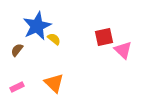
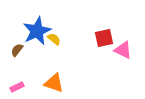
blue star: moved 5 px down
red square: moved 1 px down
pink triangle: rotated 18 degrees counterclockwise
orange triangle: rotated 25 degrees counterclockwise
